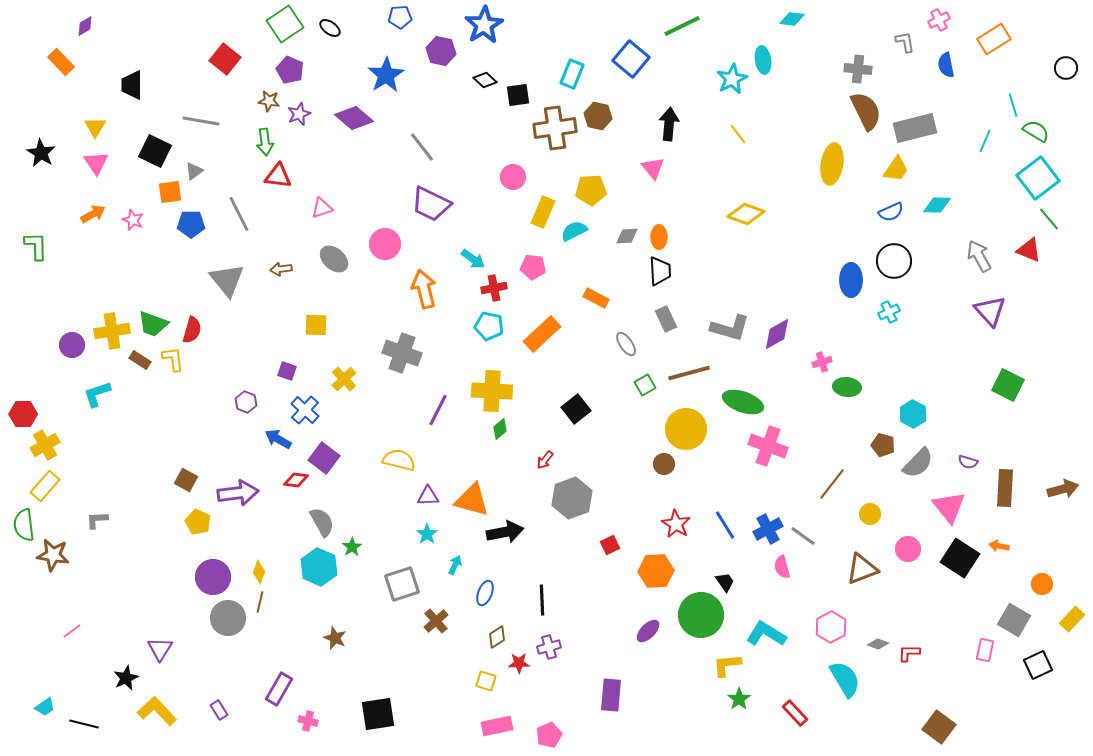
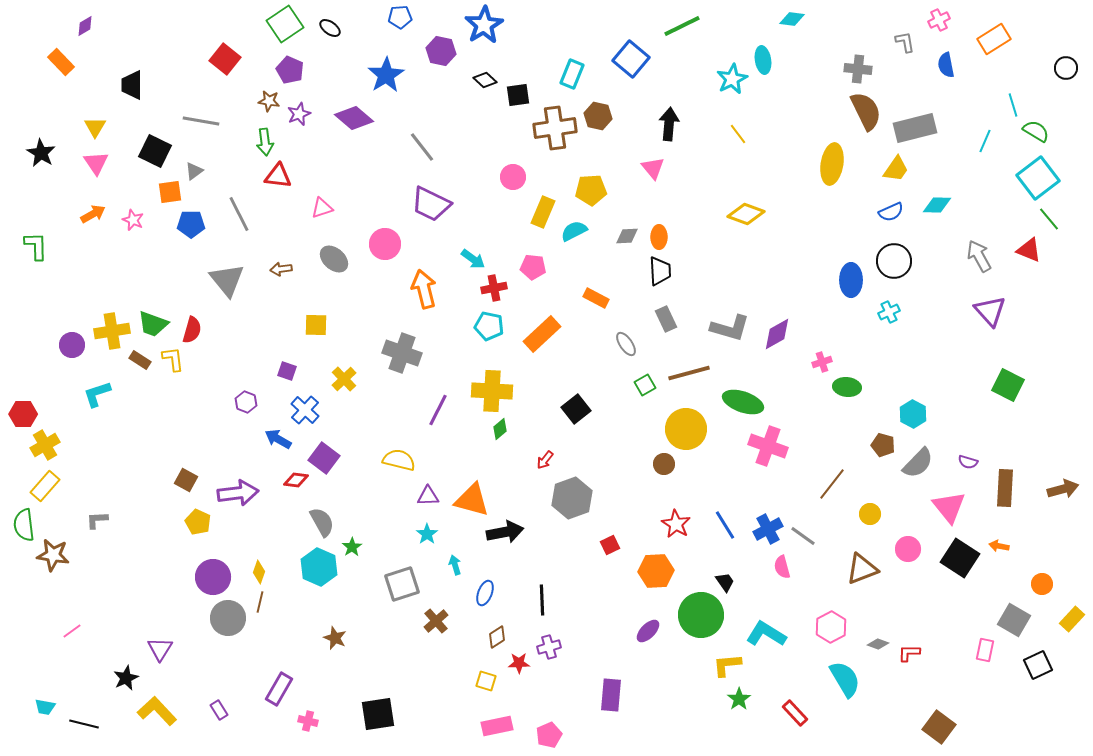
cyan arrow at (455, 565): rotated 42 degrees counterclockwise
cyan trapezoid at (45, 707): rotated 45 degrees clockwise
